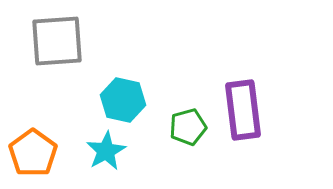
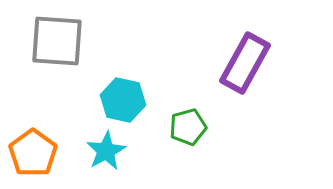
gray square: rotated 8 degrees clockwise
purple rectangle: moved 2 px right, 47 px up; rotated 36 degrees clockwise
